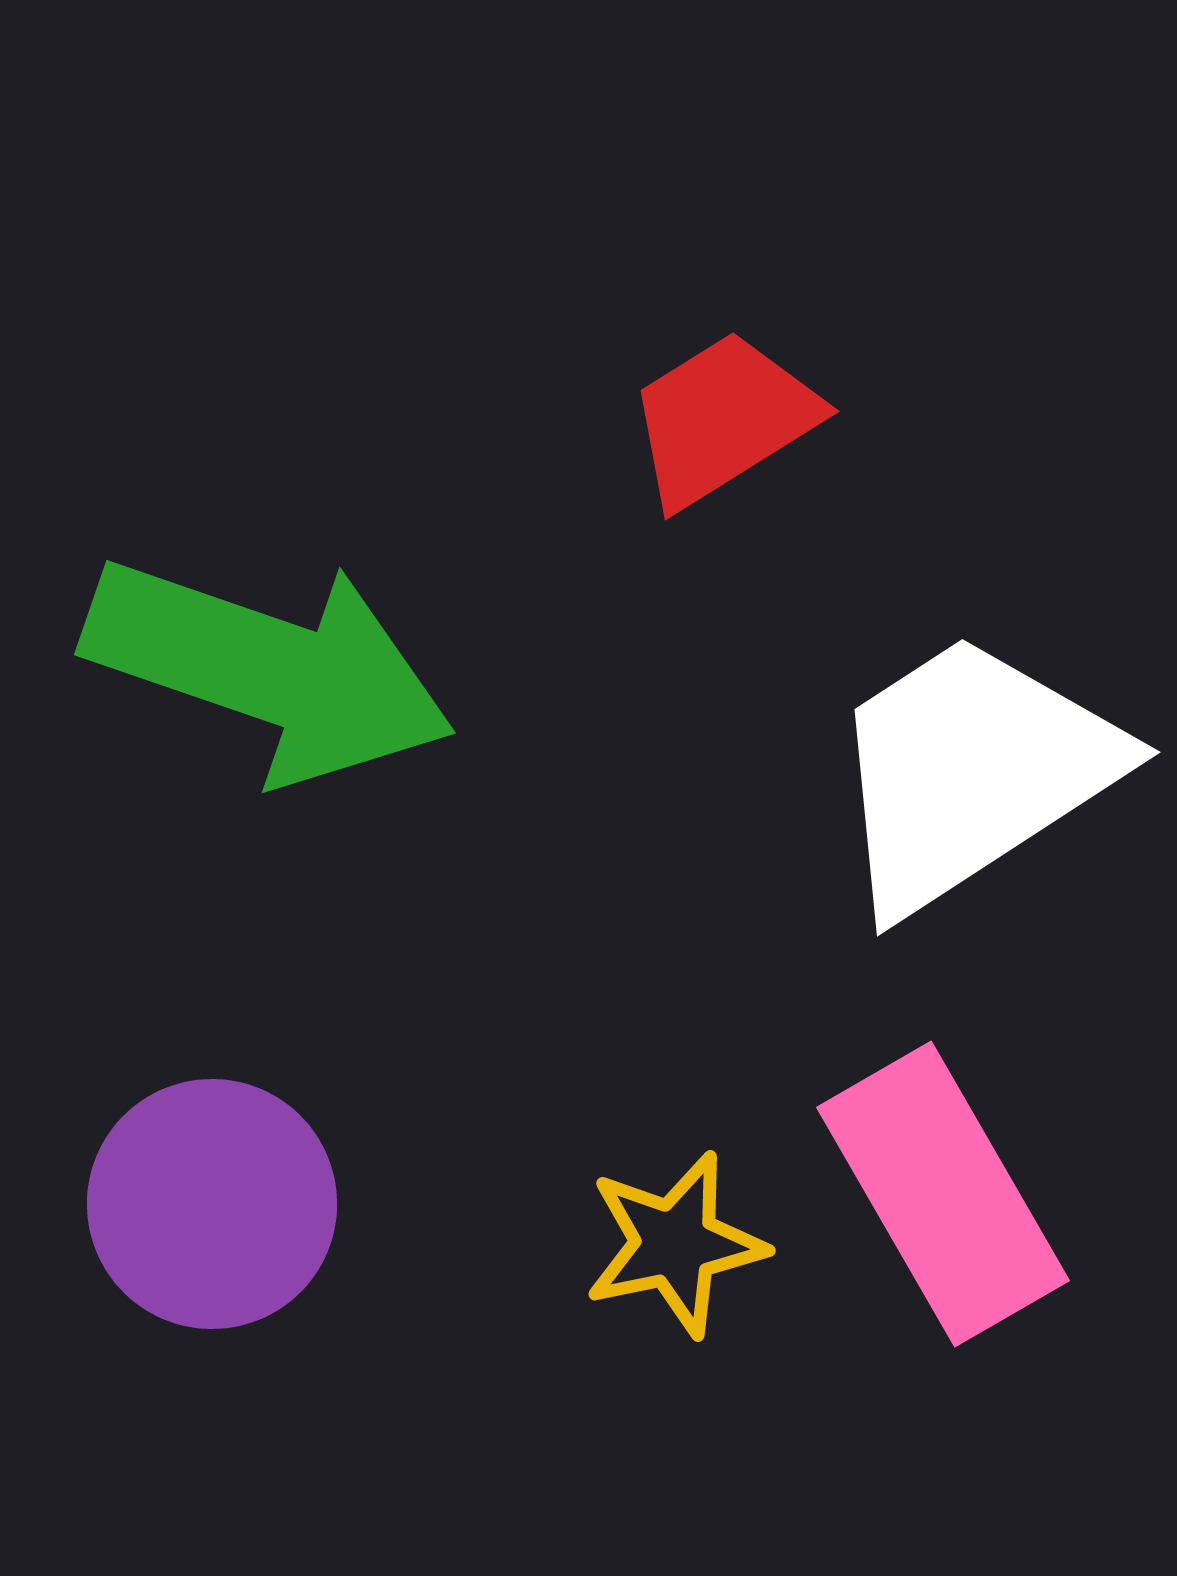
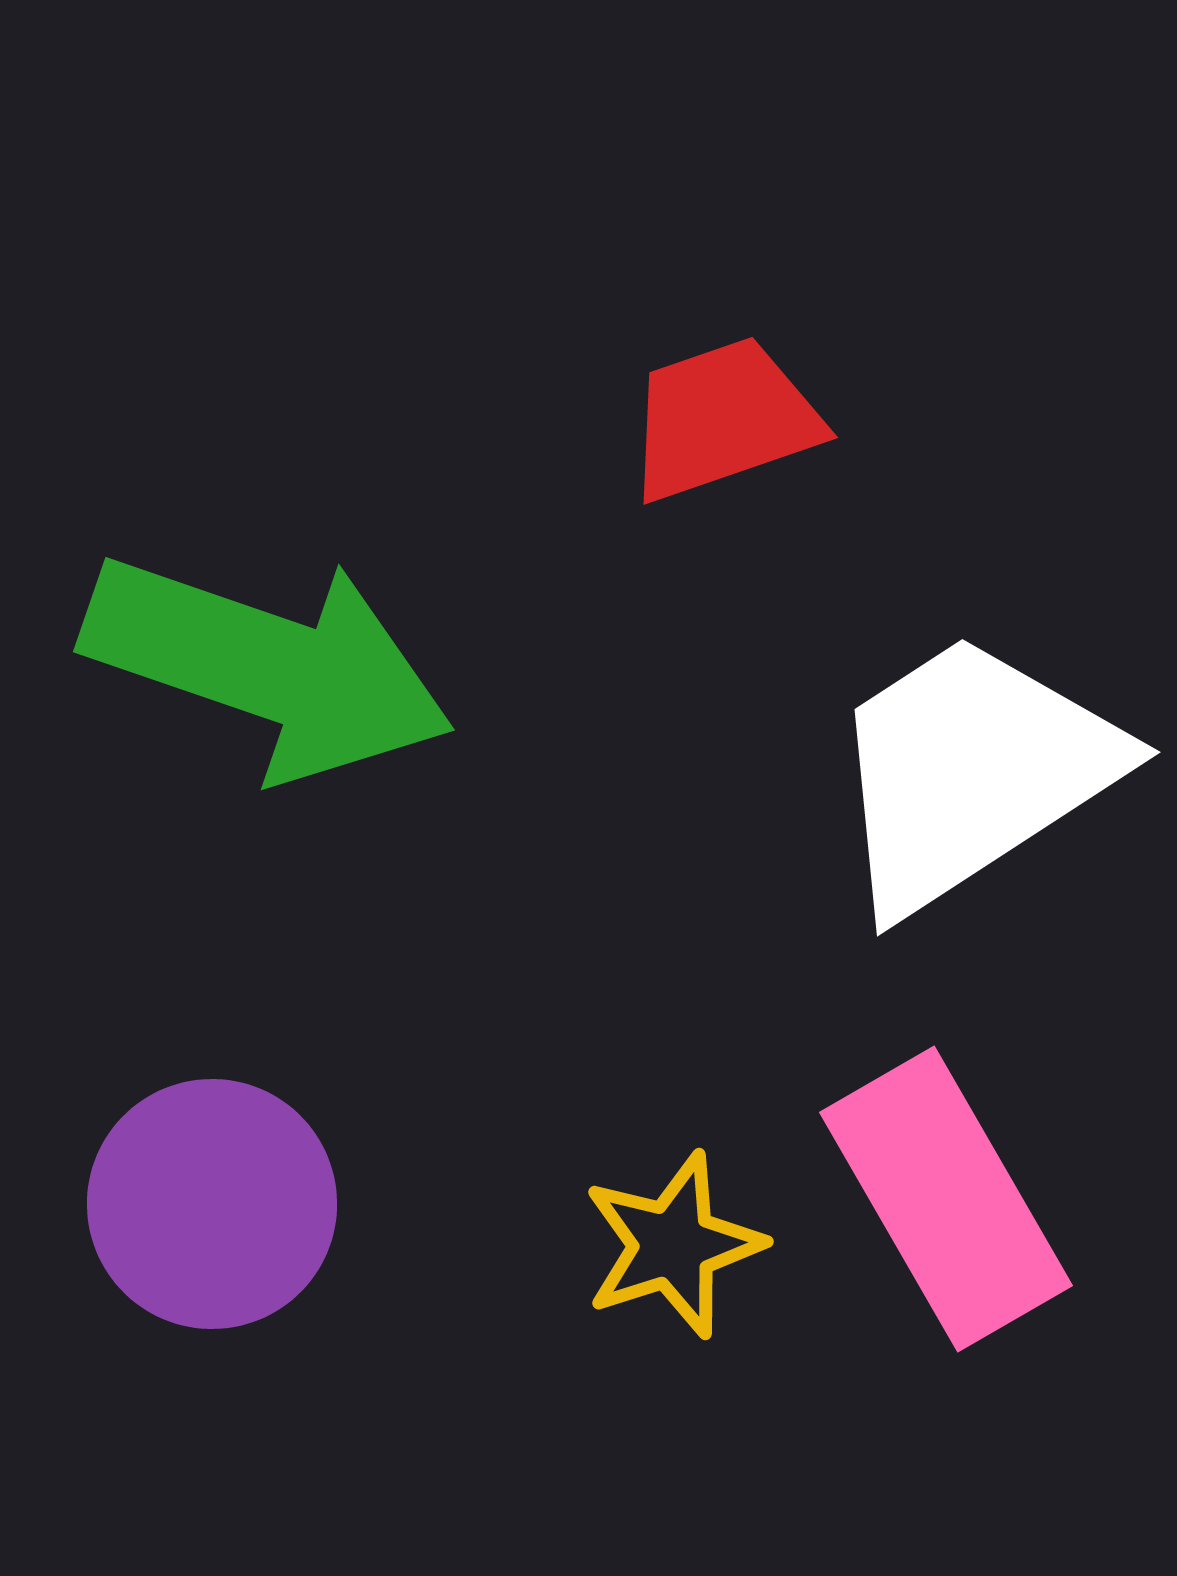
red trapezoid: rotated 13 degrees clockwise
green arrow: moved 1 px left, 3 px up
pink rectangle: moved 3 px right, 5 px down
yellow star: moved 2 px left, 1 px down; rotated 6 degrees counterclockwise
